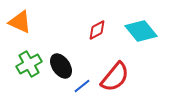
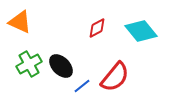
red diamond: moved 2 px up
black ellipse: rotated 10 degrees counterclockwise
